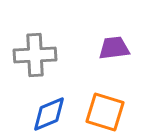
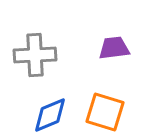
blue diamond: moved 1 px right, 1 px down
